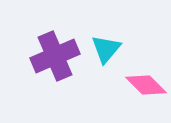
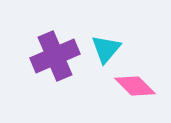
pink diamond: moved 11 px left, 1 px down
